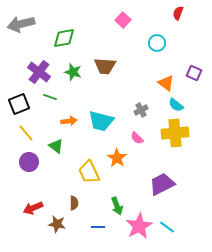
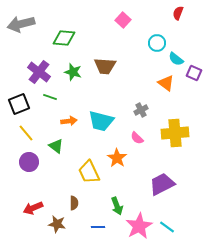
green diamond: rotated 15 degrees clockwise
cyan semicircle: moved 46 px up
